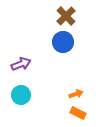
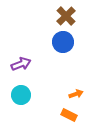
orange rectangle: moved 9 px left, 2 px down
